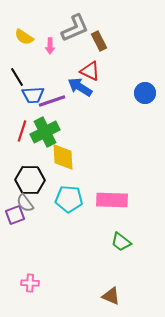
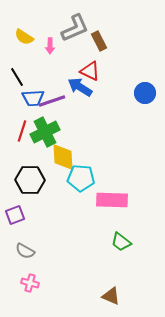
blue trapezoid: moved 3 px down
cyan pentagon: moved 12 px right, 21 px up
gray semicircle: moved 48 px down; rotated 24 degrees counterclockwise
pink cross: rotated 12 degrees clockwise
